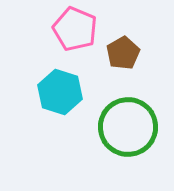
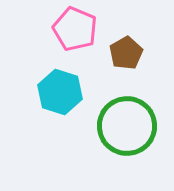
brown pentagon: moved 3 px right
green circle: moved 1 px left, 1 px up
